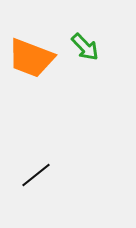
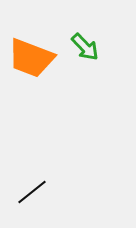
black line: moved 4 px left, 17 px down
